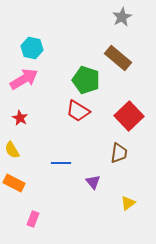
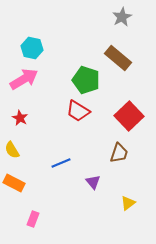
brown trapezoid: rotated 10 degrees clockwise
blue line: rotated 24 degrees counterclockwise
